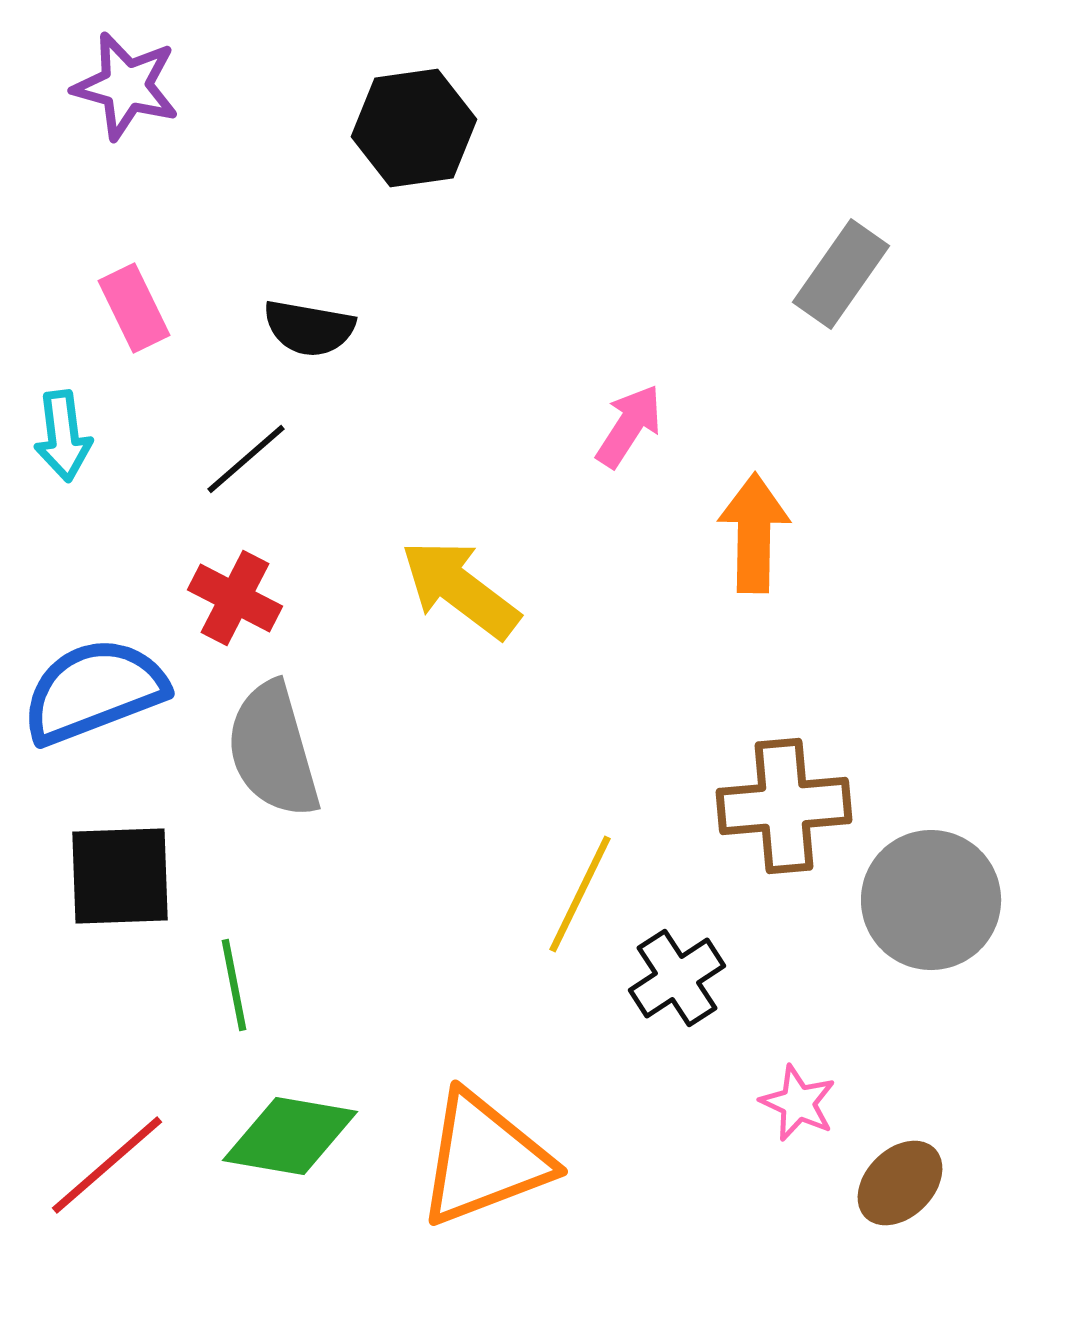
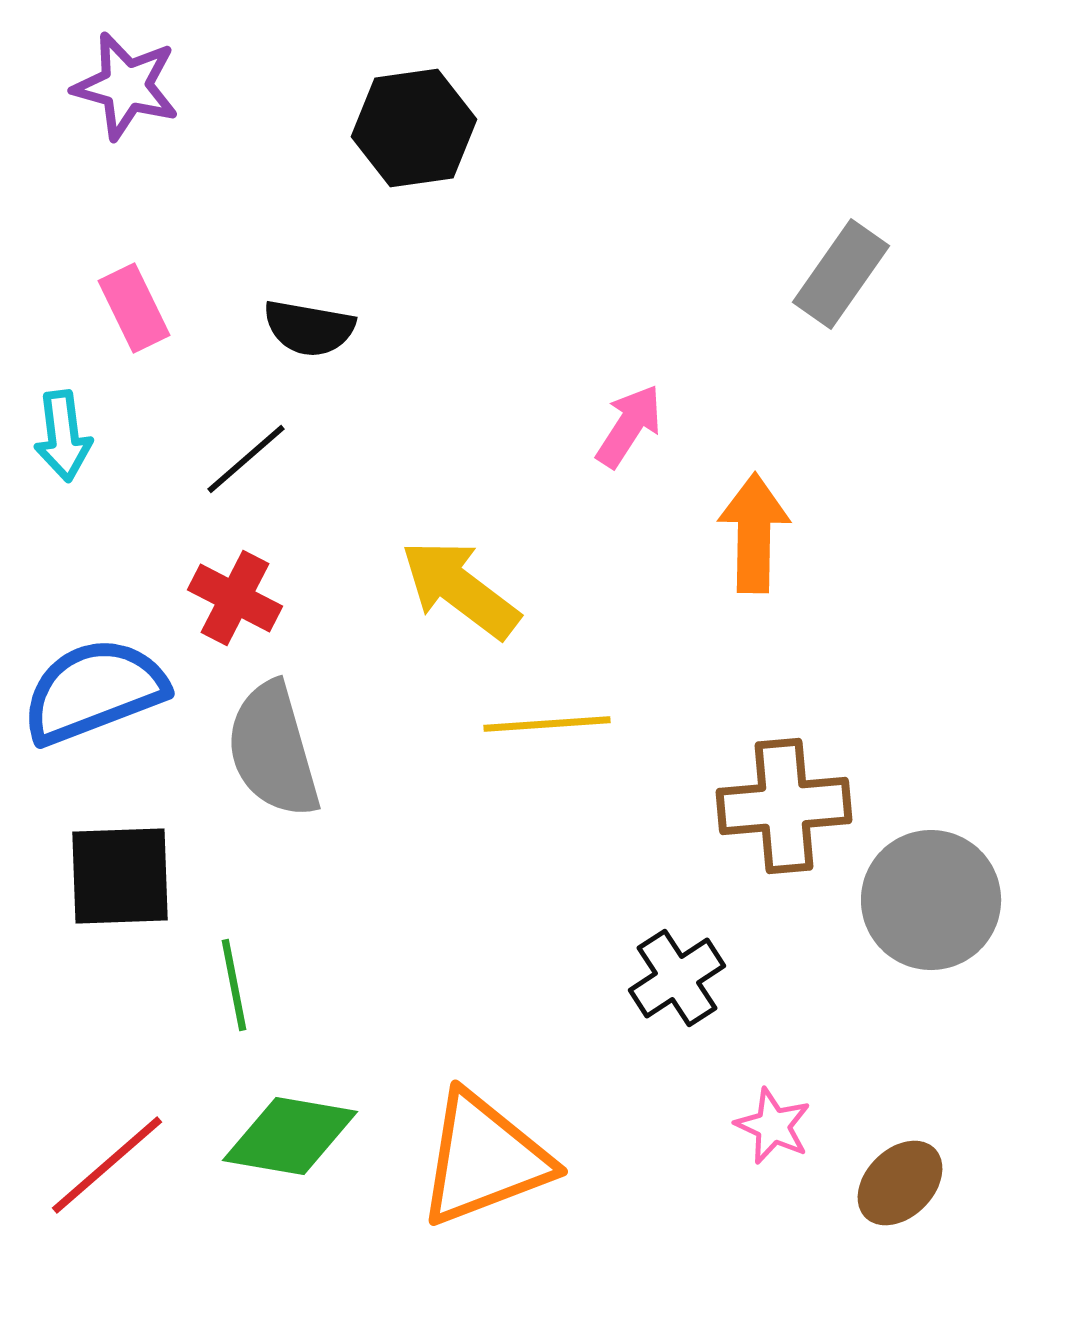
yellow line: moved 33 px left, 170 px up; rotated 60 degrees clockwise
pink star: moved 25 px left, 23 px down
